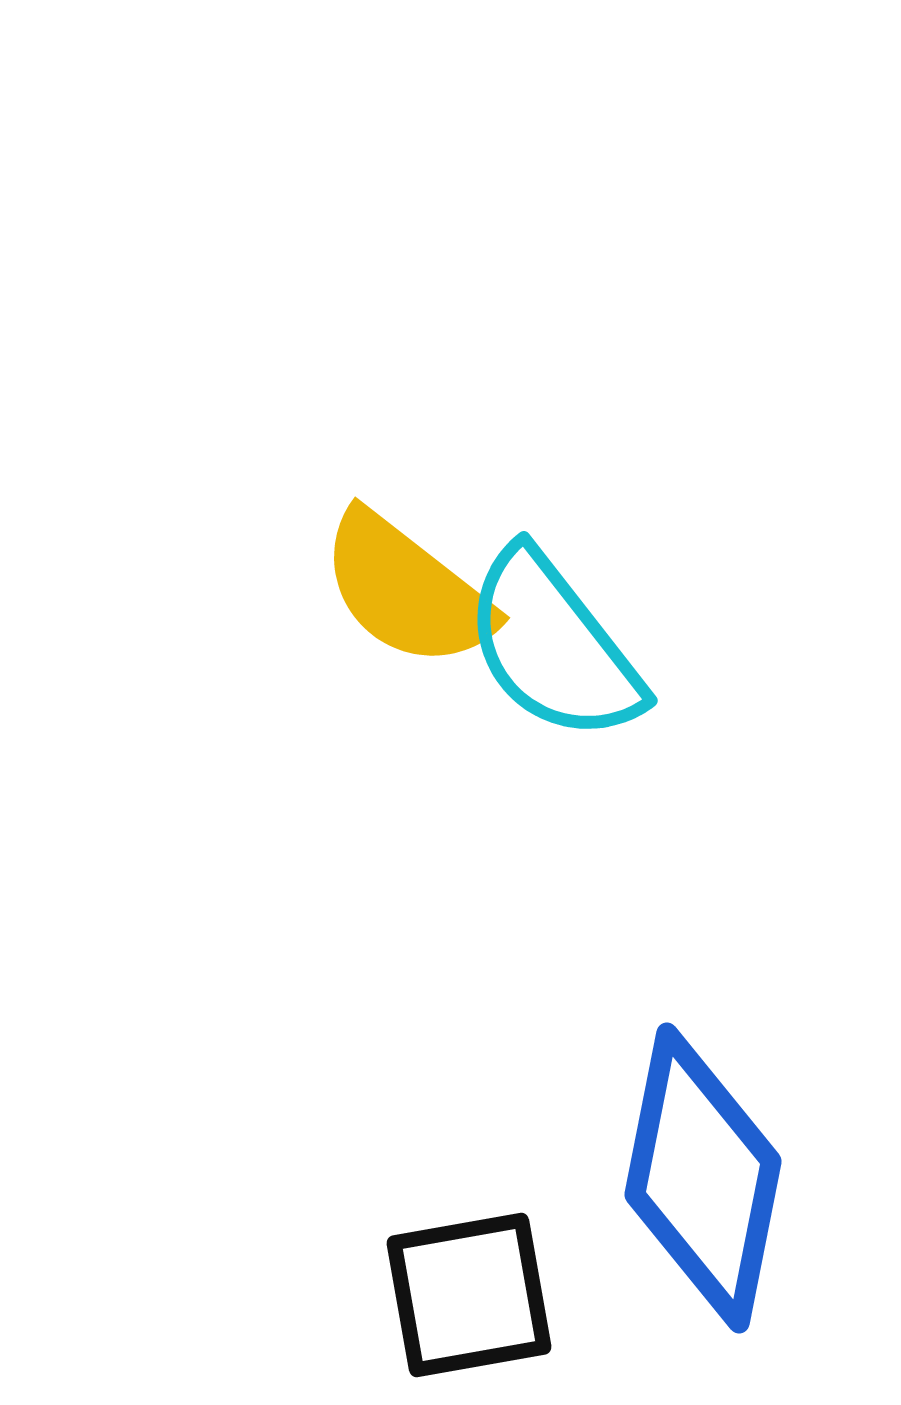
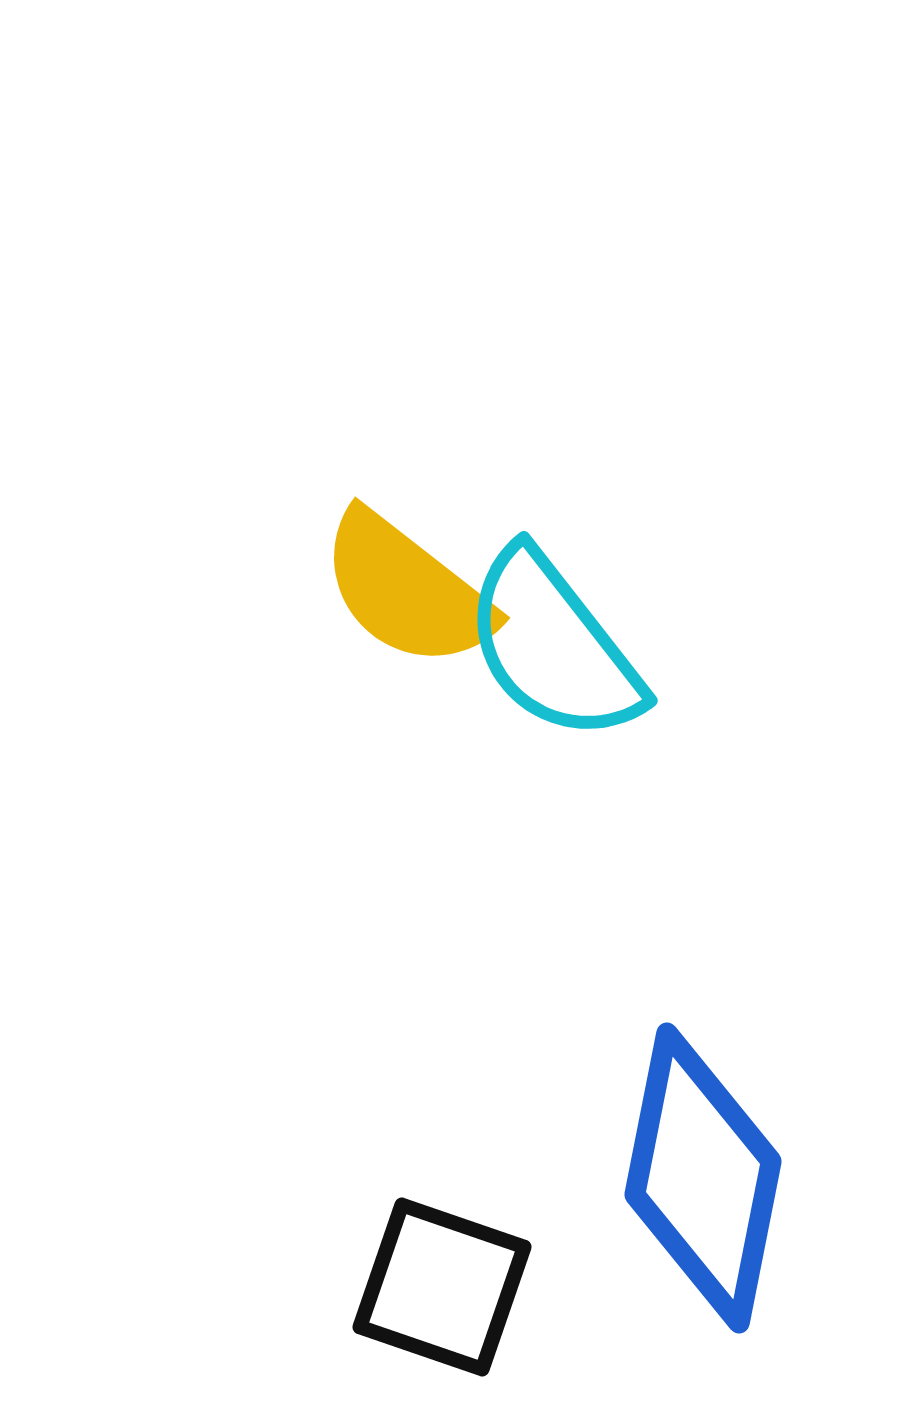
black square: moved 27 px left, 8 px up; rotated 29 degrees clockwise
